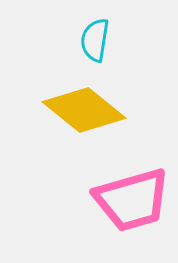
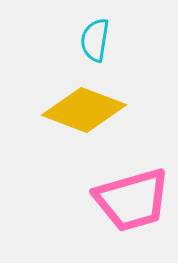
yellow diamond: rotated 18 degrees counterclockwise
